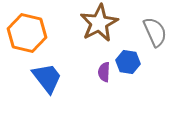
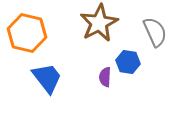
purple semicircle: moved 1 px right, 5 px down
